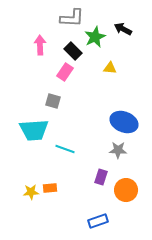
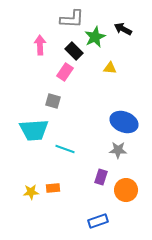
gray L-shape: moved 1 px down
black rectangle: moved 1 px right
orange rectangle: moved 3 px right
